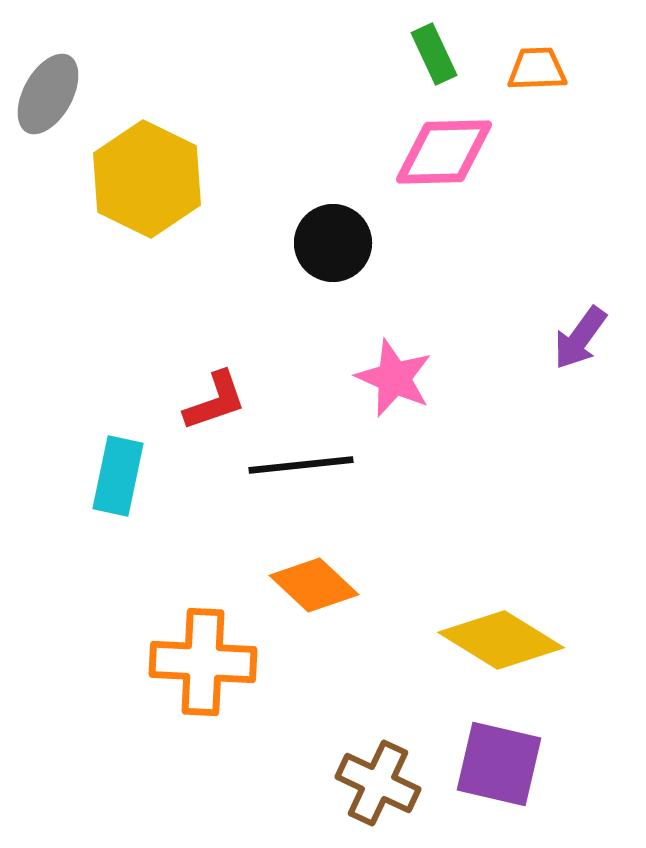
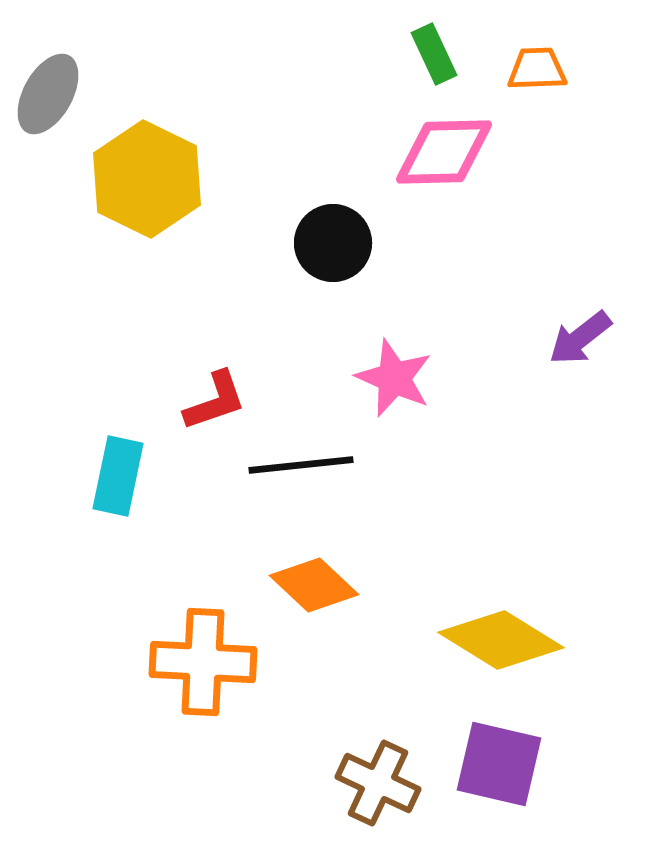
purple arrow: rotated 16 degrees clockwise
